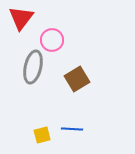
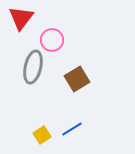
blue line: rotated 35 degrees counterclockwise
yellow square: rotated 18 degrees counterclockwise
